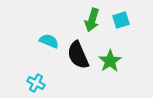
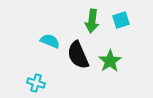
green arrow: moved 1 px down; rotated 10 degrees counterclockwise
cyan semicircle: moved 1 px right
cyan cross: rotated 12 degrees counterclockwise
